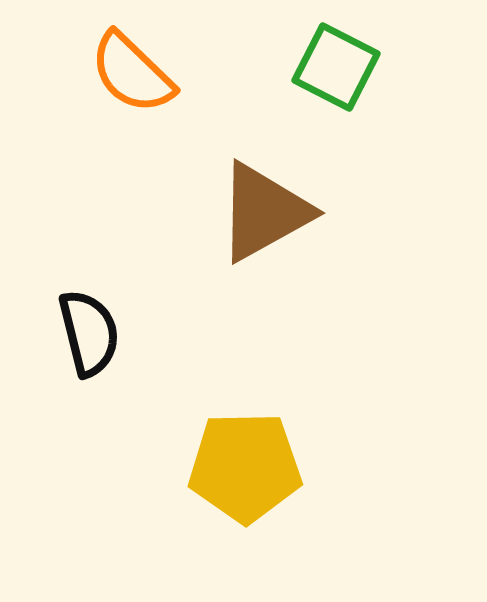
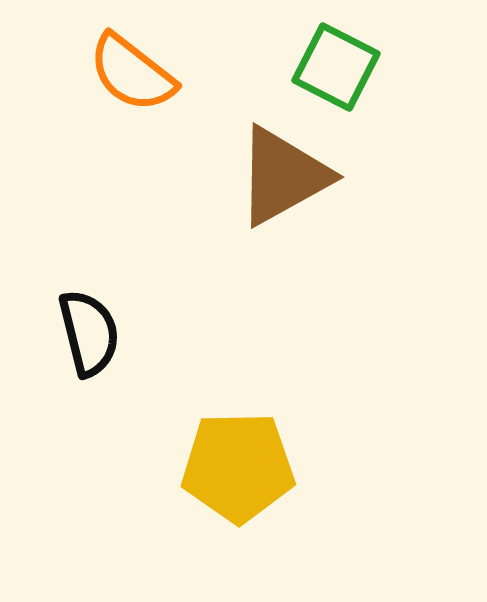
orange semicircle: rotated 6 degrees counterclockwise
brown triangle: moved 19 px right, 36 px up
yellow pentagon: moved 7 px left
